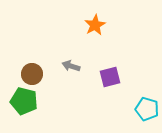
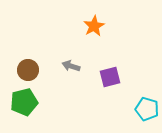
orange star: moved 1 px left, 1 px down
brown circle: moved 4 px left, 4 px up
green pentagon: moved 1 px down; rotated 28 degrees counterclockwise
